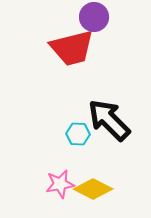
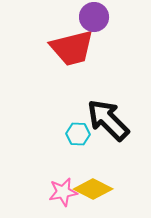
black arrow: moved 1 px left
pink star: moved 3 px right, 8 px down
